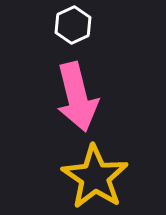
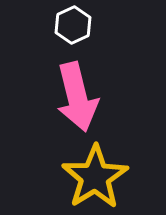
yellow star: rotated 6 degrees clockwise
